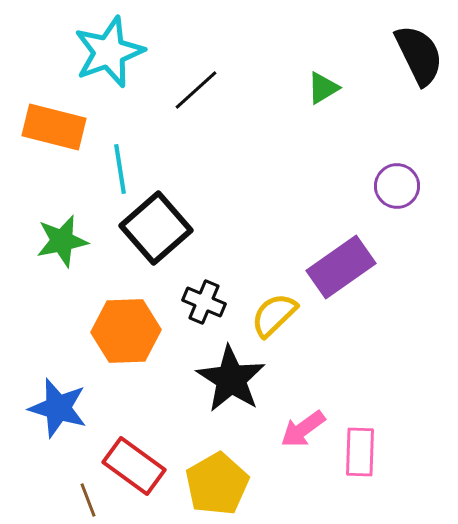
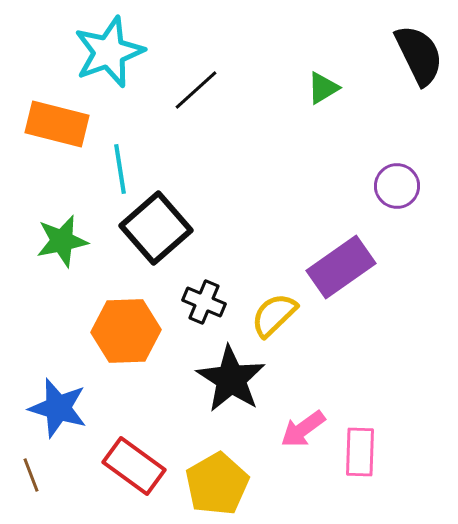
orange rectangle: moved 3 px right, 3 px up
brown line: moved 57 px left, 25 px up
